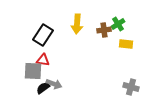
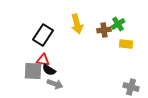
yellow arrow: rotated 18 degrees counterclockwise
gray arrow: moved 1 px right
black semicircle: moved 6 px right, 18 px up; rotated 112 degrees counterclockwise
